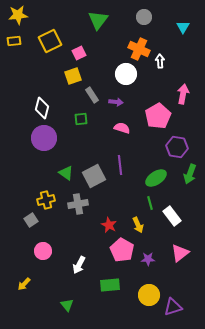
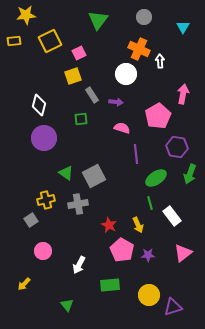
yellow star at (18, 15): moved 8 px right
white diamond at (42, 108): moved 3 px left, 3 px up
purple line at (120, 165): moved 16 px right, 11 px up
pink triangle at (180, 253): moved 3 px right
purple star at (148, 259): moved 4 px up
